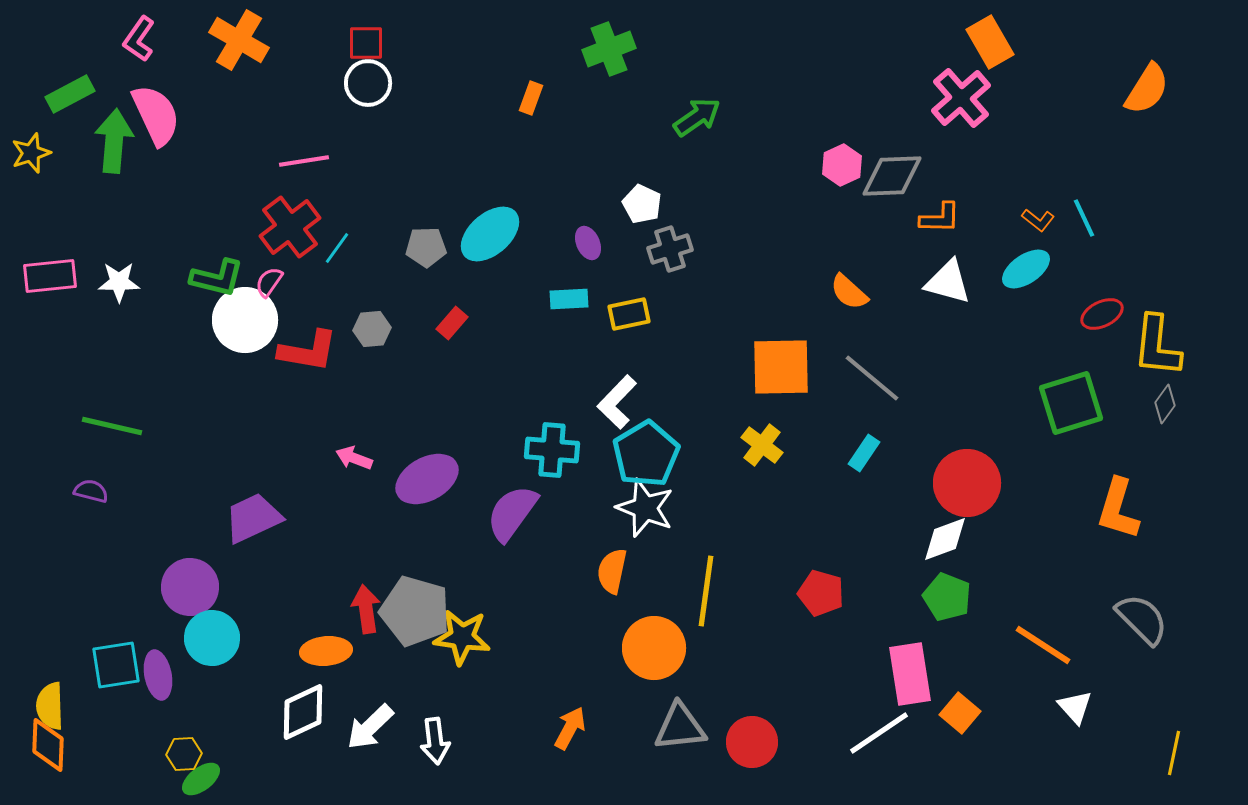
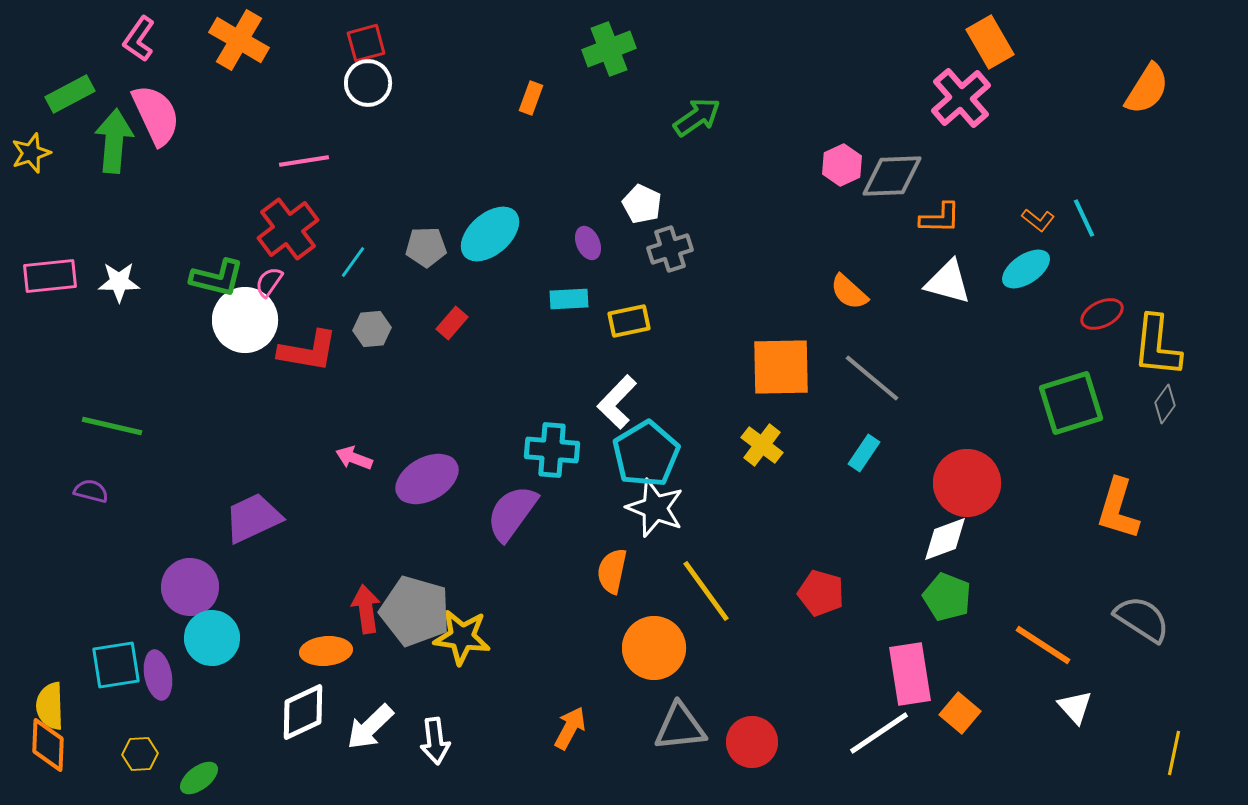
red square at (366, 43): rotated 15 degrees counterclockwise
red cross at (290, 227): moved 2 px left, 2 px down
cyan line at (337, 248): moved 16 px right, 14 px down
yellow rectangle at (629, 314): moved 7 px down
white star at (645, 508): moved 10 px right
yellow line at (706, 591): rotated 44 degrees counterclockwise
gray semicircle at (1142, 619): rotated 12 degrees counterclockwise
yellow hexagon at (184, 754): moved 44 px left
green ellipse at (201, 779): moved 2 px left, 1 px up
